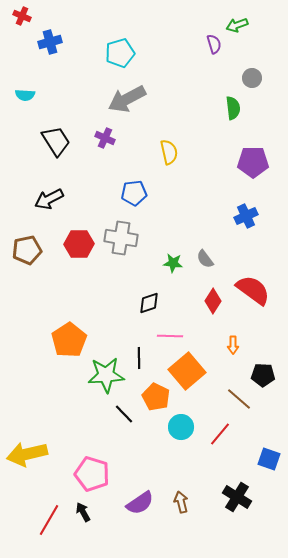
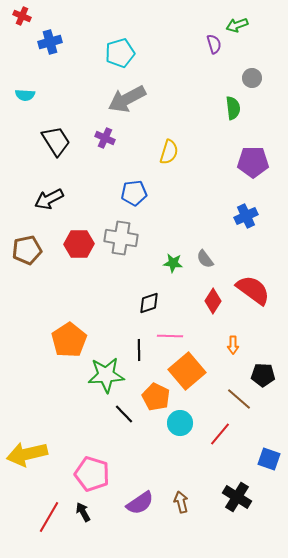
yellow semicircle at (169, 152): rotated 30 degrees clockwise
black line at (139, 358): moved 8 px up
cyan circle at (181, 427): moved 1 px left, 4 px up
red line at (49, 520): moved 3 px up
